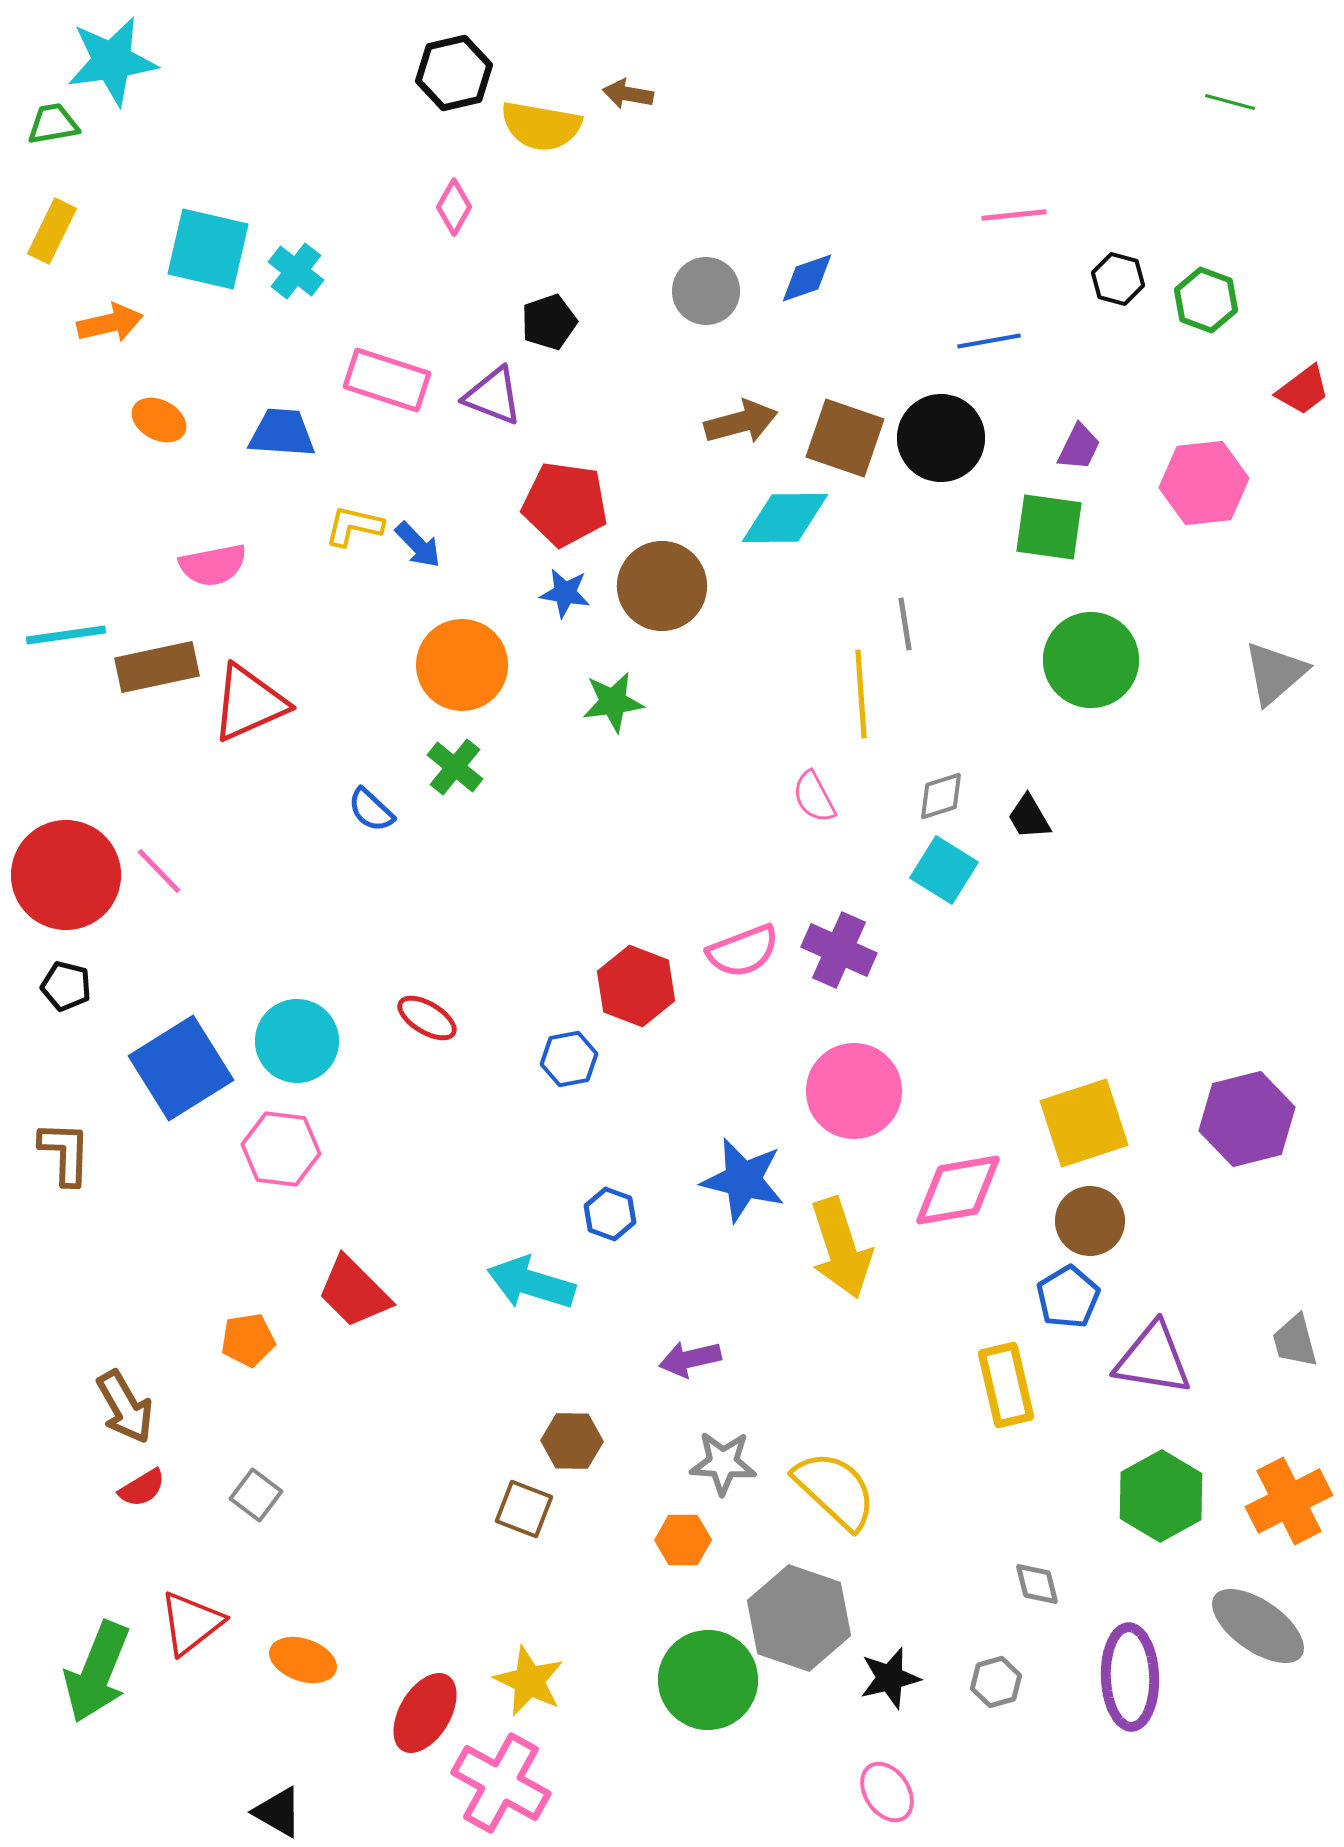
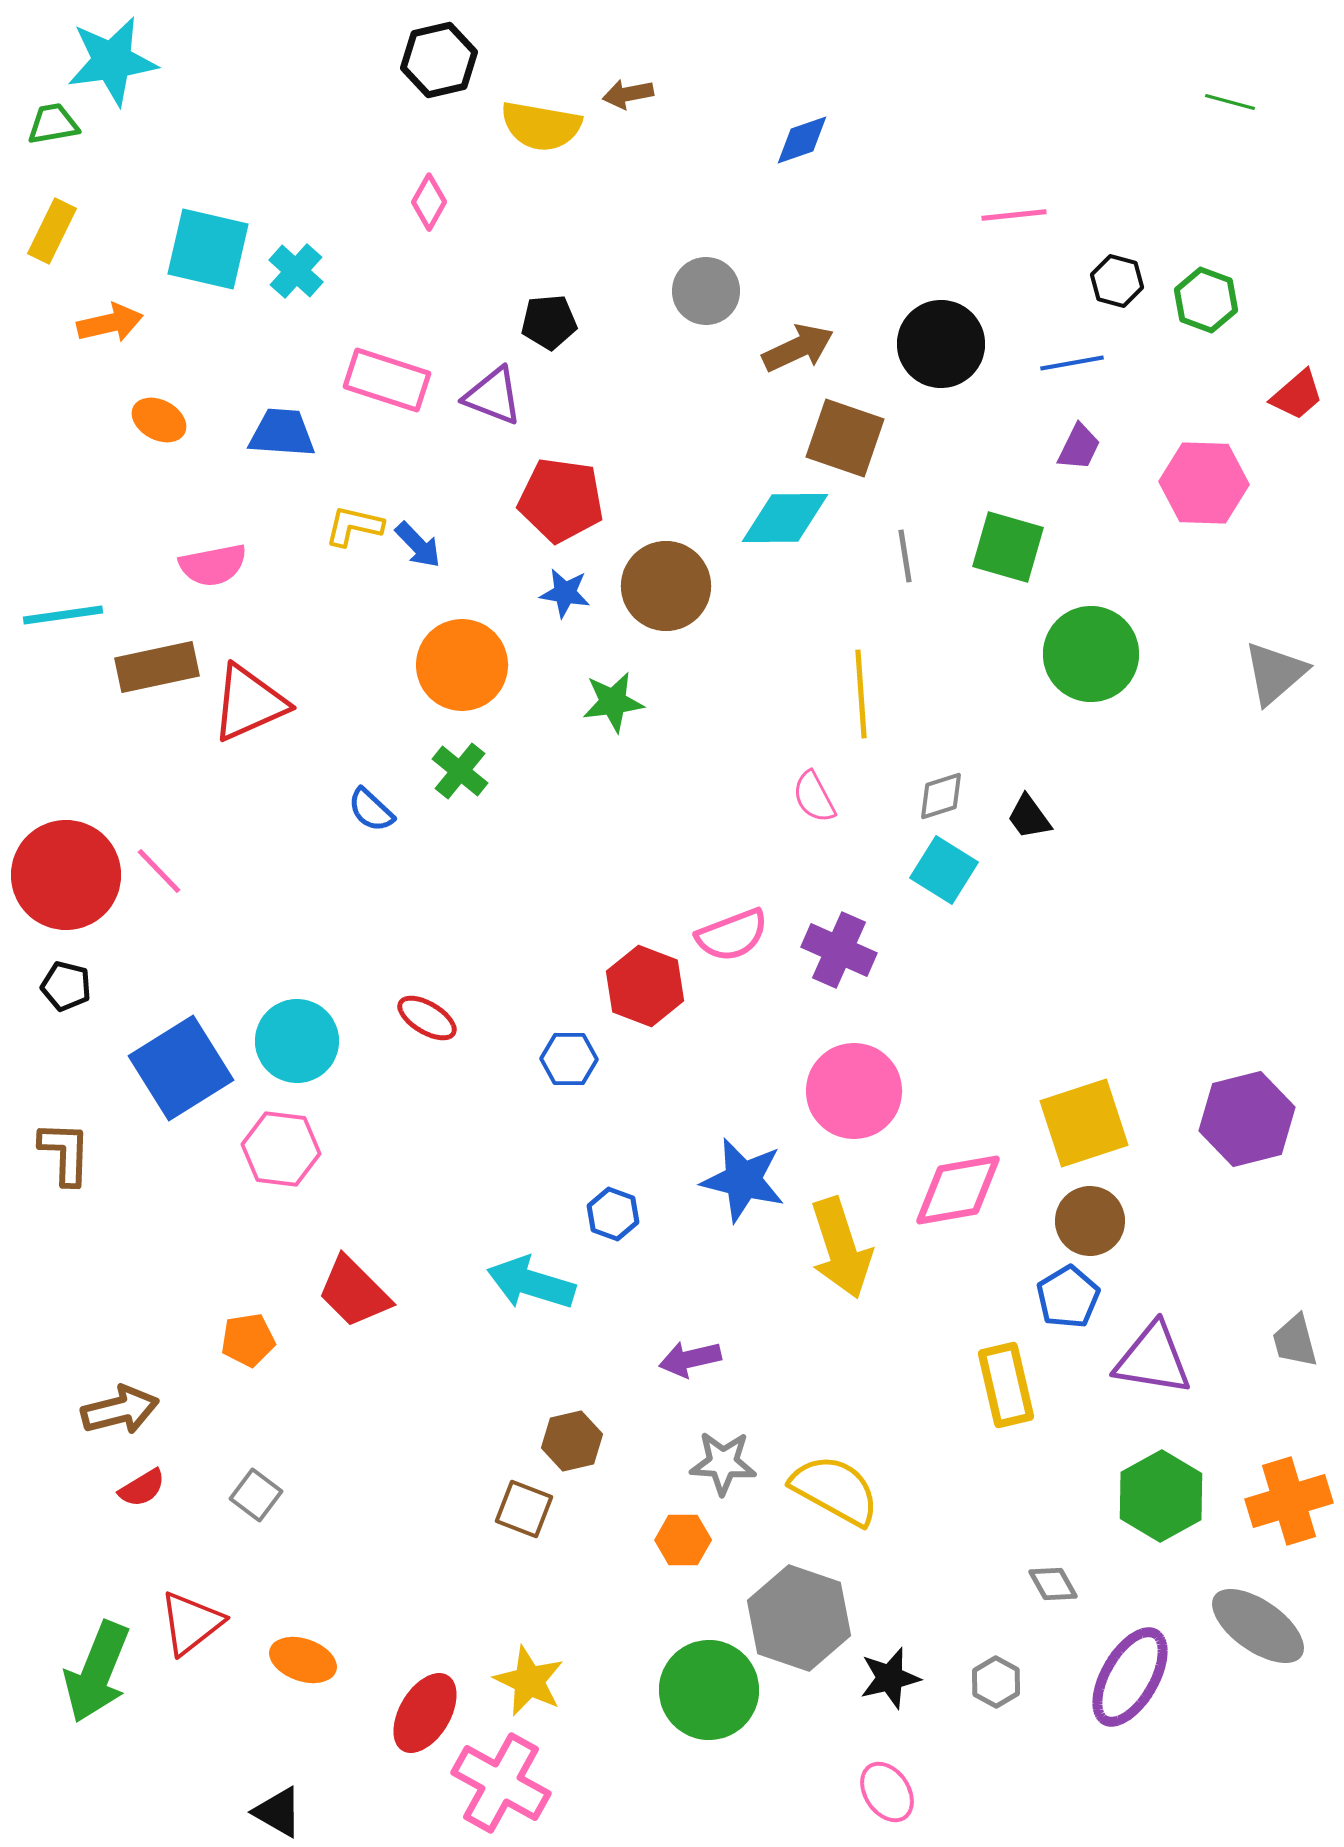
black hexagon at (454, 73): moved 15 px left, 13 px up
brown arrow at (628, 94): rotated 21 degrees counterclockwise
pink diamond at (454, 207): moved 25 px left, 5 px up
cyan cross at (296, 271): rotated 4 degrees clockwise
blue diamond at (807, 278): moved 5 px left, 138 px up
black hexagon at (1118, 279): moved 1 px left, 2 px down
black pentagon at (549, 322): rotated 14 degrees clockwise
blue line at (989, 341): moved 83 px right, 22 px down
red trapezoid at (1303, 390): moved 6 px left, 5 px down; rotated 4 degrees counterclockwise
brown arrow at (741, 422): moved 57 px right, 74 px up; rotated 10 degrees counterclockwise
black circle at (941, 438): moved 94 px up
pink hexagon at (1204, 483): rotated 8 degrees clockwise
red pentagon at (565, 504): moved 4 px left, 4 px up
green square at (1049, 527): moved 41 px left, 20 px down; rotated 8 degrees clockwise
brown circle at (662, 586): moved 4 px right
gray line at (905, 624): moved 68 px up
cyan line at (66, 635): moved 3 px left, 20 px up
green circle at (1091, 660): moved 6 px up
green cross at (455, 767): moved 5 px right, 4 px down
black trapezoid at (1029, 817): rotated 6 degrees counterclockwise
pink semicircle at (743, 951): moved 11 px left, 16 px up
red hexagon at (636, 986): moved 9 px right
blue hexagon at (569, 1059): rotated 12 degrees clockwise
blue hexagon at (610, 1214): moved 3 px right
brown arrow at (125, 1407): moved 5 px left, 3 px down; rotated 74 degrees counterclockwise
brown hexagon at (572, 1441): rotated 14 degrees counterclockwise
yellow semicircle at (835, 1490): rotated 14 degrees counterclockwise
orange cross at (1289, 1501): rotated 10 degrees clockwise
gray diamond at (1037, 1584): moved 16 px right; rotated 15 degrees counterclockwise
purple ellipse at (1130, 1677): rotated 32 degrees clockwise
green circle at (708, 1680): moved 1 px right, 10 px down
gray hexagon at (996, 1682): rotated 15 degrees counterclockwise
